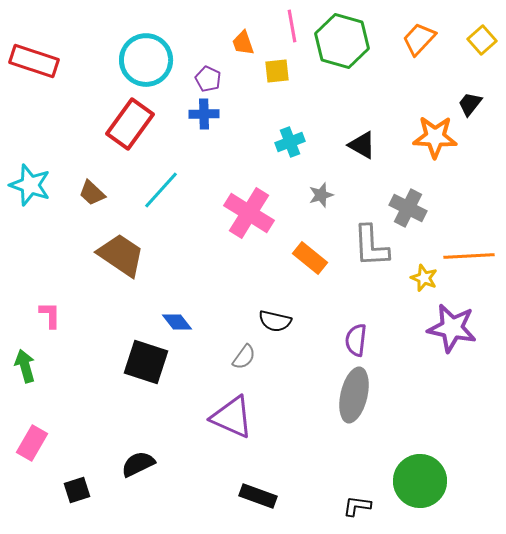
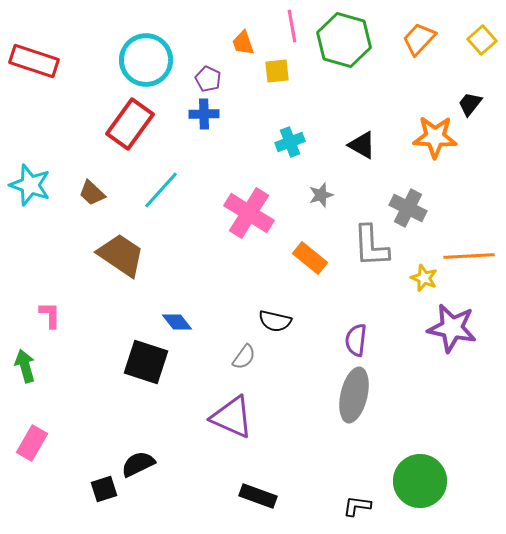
green hexagon at (342, 41): moved 2 px right, 1 px up
black square at (77, 490): moved 27 px right, 1 px up
